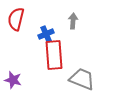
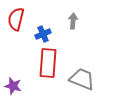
blue cross: moved 3 px left
red rectangle: moved 6 px left, 8 px down; rotated 8 degrees clockwise
purple star: moved 6 px down
